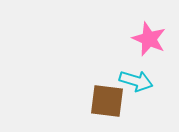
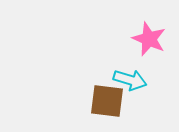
cyan arrow: moved 6 px left, 1 px up
